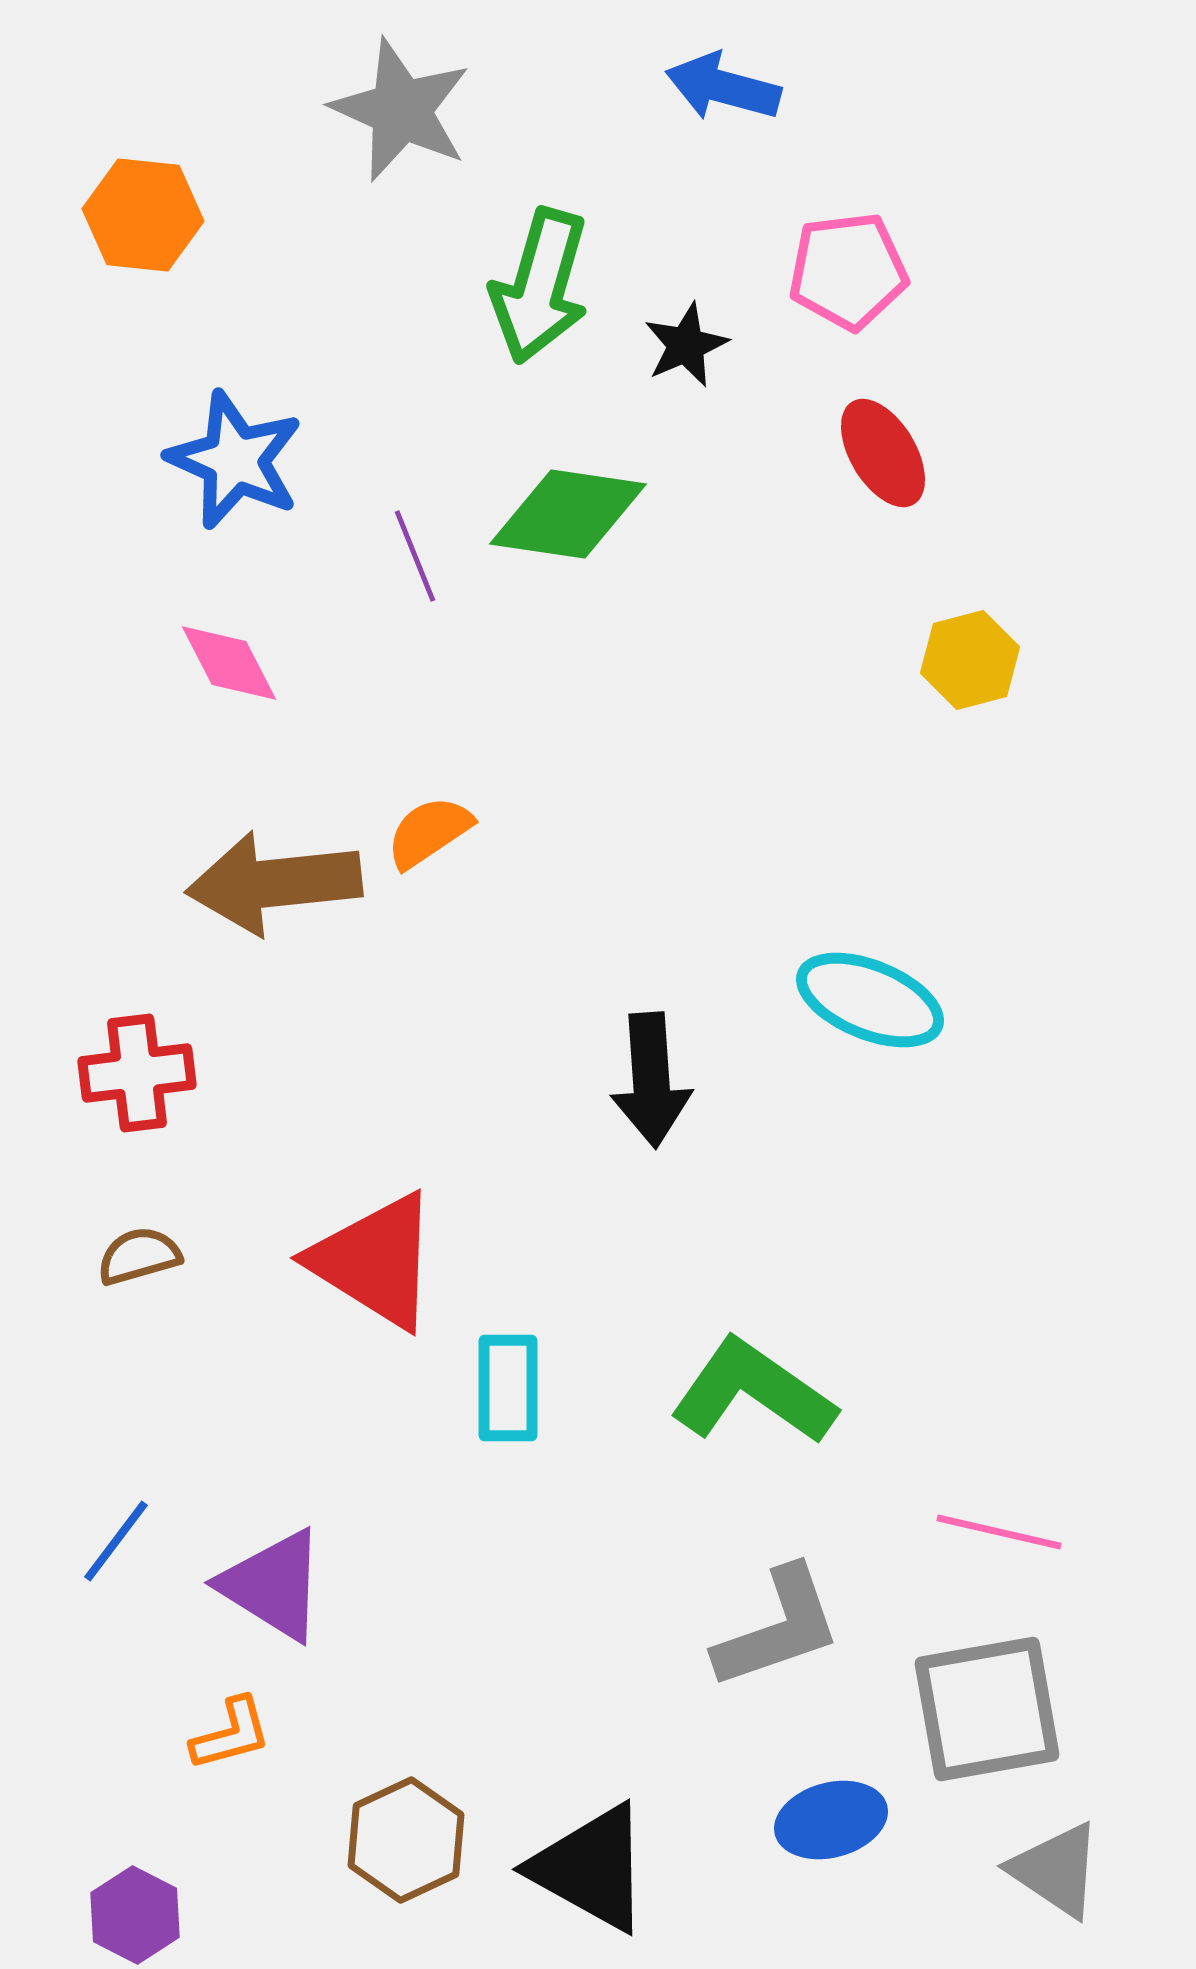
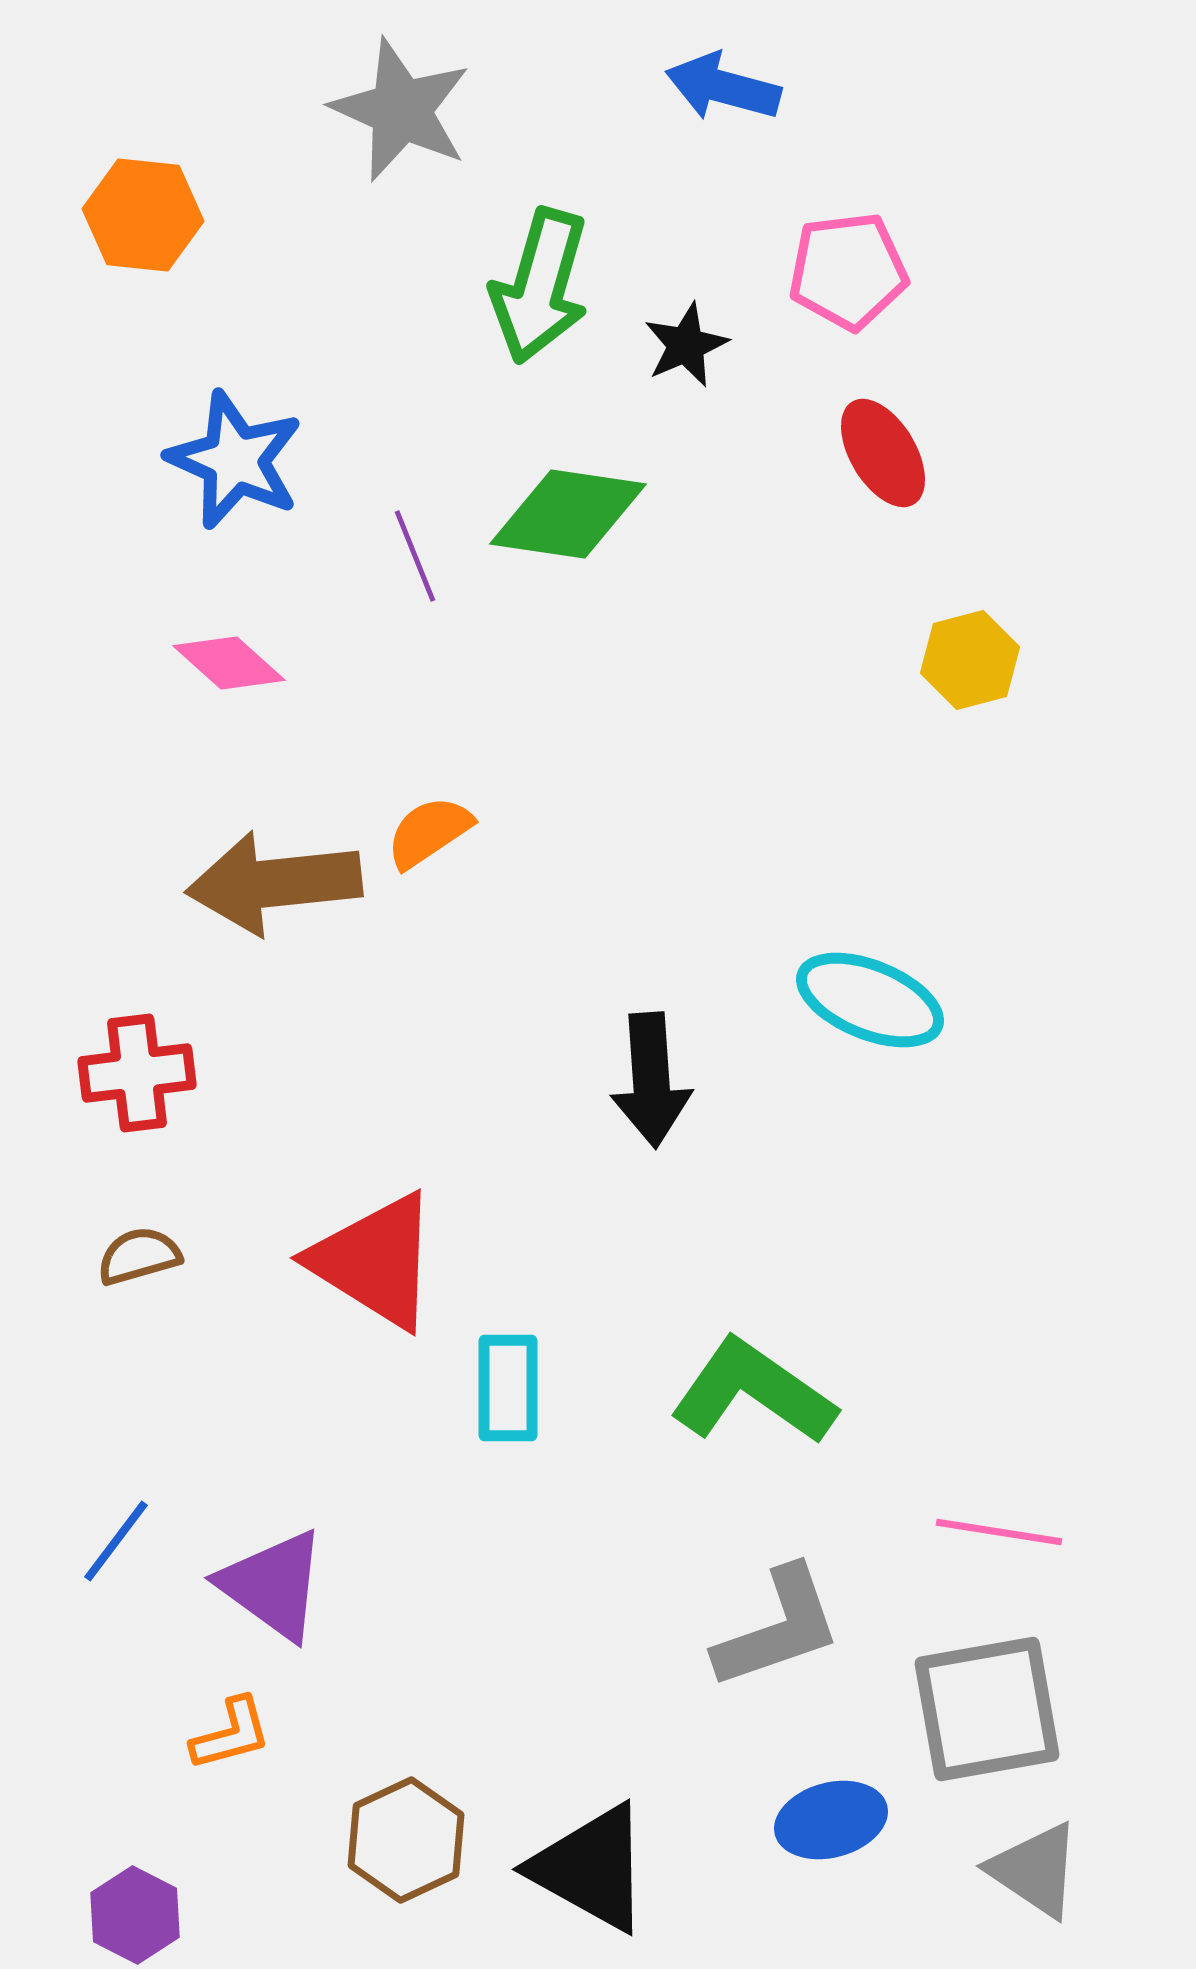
pink diamond: rotated 21 degrees counterclockwise
pink line: rotated 4 degrees counterclockwise
purple triangle: rotated 4 degrees clockwise
gray triangle: moved 21 px left
